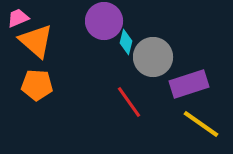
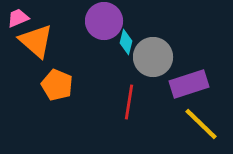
orange pentagon: moved 20 px right; rotated 20 degrees clockwise
red line: rotated 44 degrees clockwise
yellow line: rotated 9 degrees clockwise
